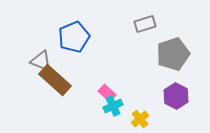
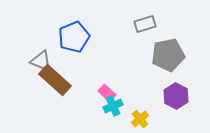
gray pentagon: moved 5 px left, 1 px down; rotated 8 degrees clockwise
